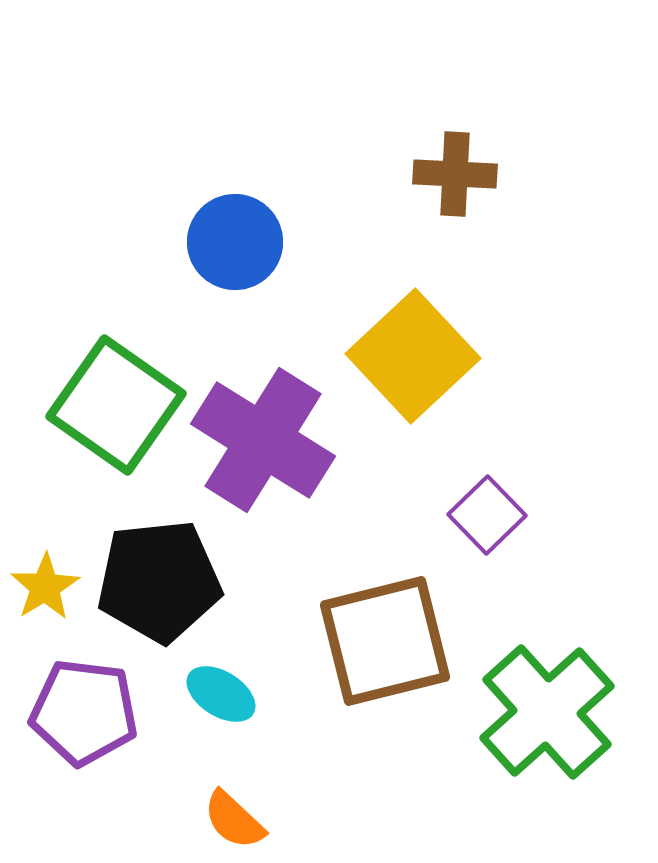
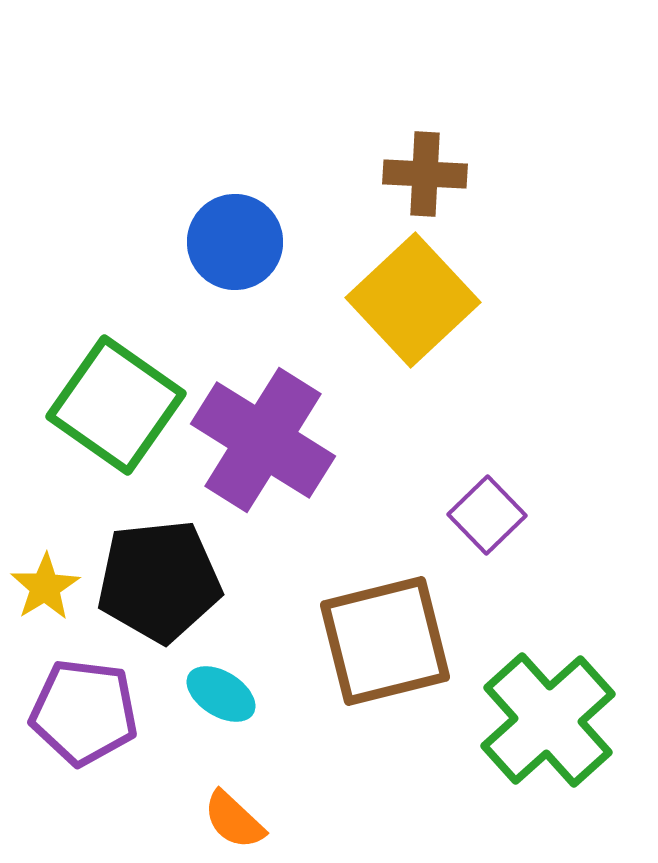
brown cross: moved 30 px left
yellow square: moved 56 px up
green cross: moved 1 px right, 8 px down
